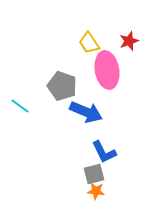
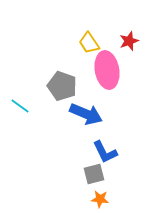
blue arrow: moved 2 px down
blue L-shape: moved 1 px right
orange star: moved 4 px right, 8 px down
